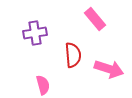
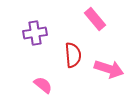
pink semicircle: rotated 36 degrees counterclockwise
